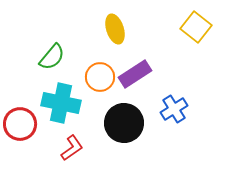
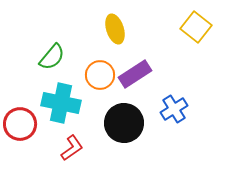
orange circle: moved 2 px up
